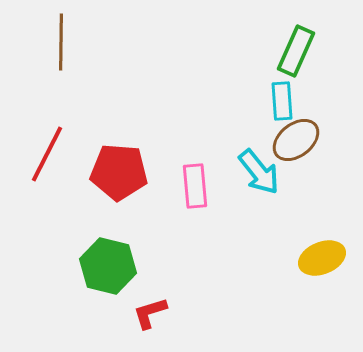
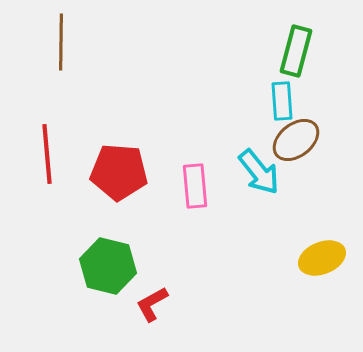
green rectangle: rotated 9 degrees counterclockwise
red line: rotated 32 degrees counterclockwise
red L-shape: moved 2 px right, 9 px up; rotated 12 degrees counterclockwise
